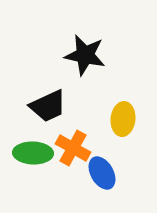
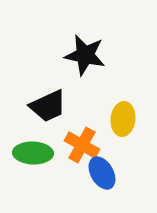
orange cross: moved 9 px right, 3 px up
